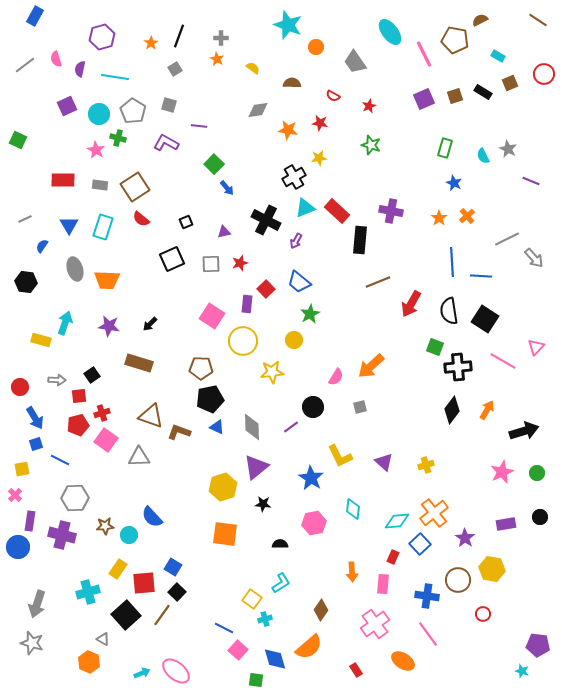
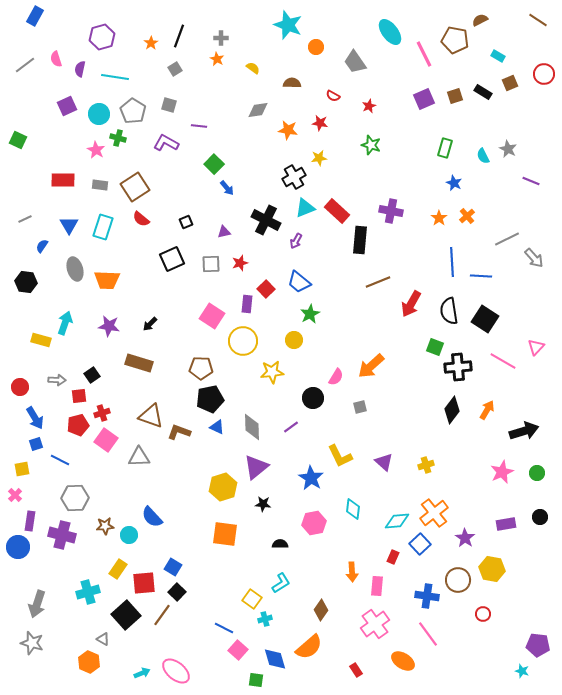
black circle at (313, 407): moved 9 px up
pink rectangle at (383, 584): moved 6 px left, 2 px down
